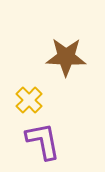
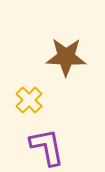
purple L-shape: moved 4 px right, 6 px down
